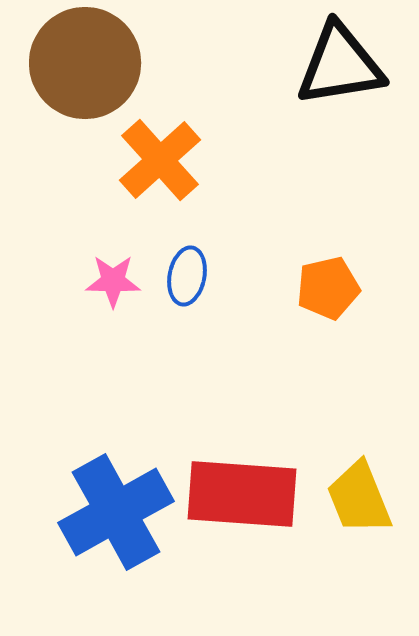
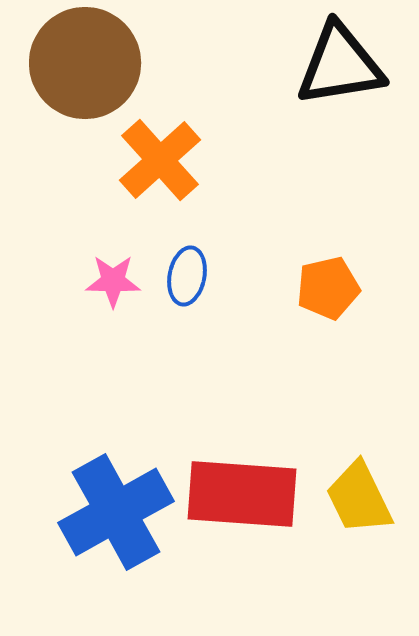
yellow trapezoid: rotated 4 degrees counterclockwise
